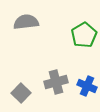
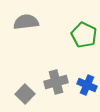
green pentagon: rotated 15 degrees counterclockwise
blue cross: moved 1 px up
gray square: moved 4 px right, 1 px down
